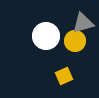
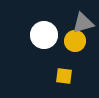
white circle: moved 2 px left, 1 px up
yellow square: rotated 30 degrees clockwise
